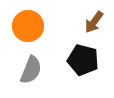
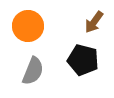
gray semicircle: moved 2 px right, 1 px down
